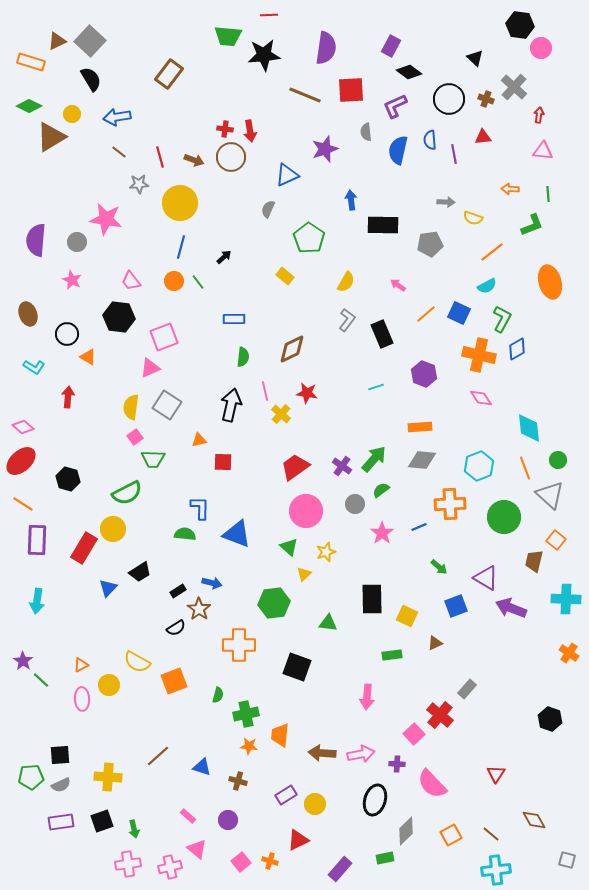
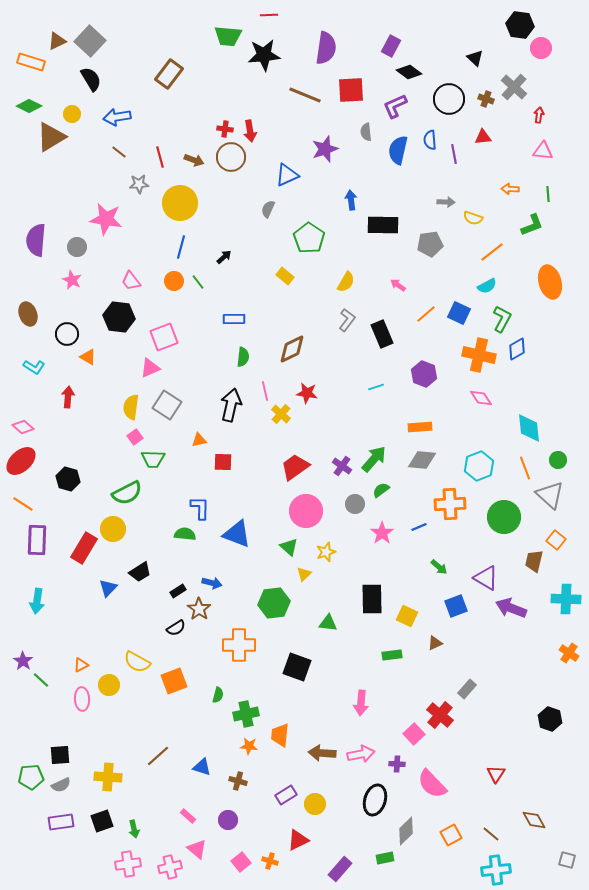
gray circle at (77, 242): moved 5 px down
pink arrow at (367, 697): moved 6 px left, 6 px down
